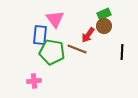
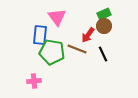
pink triangle: moved 2 px right, 2 px up
black line: moved 19 px left, 2 px down; rotated 28 degrees counterclockwise
